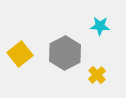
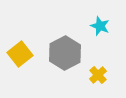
cyan star: rotated 18 degrees clockwise
yellow cross: moved 1 px right
